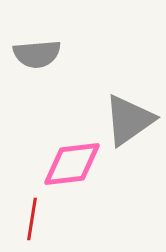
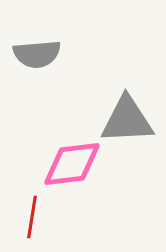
gray triangle: moved 2 px left; rotated 32 degrees clockwise
red line: moved 2 px up
